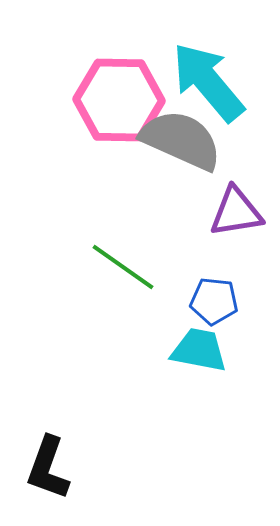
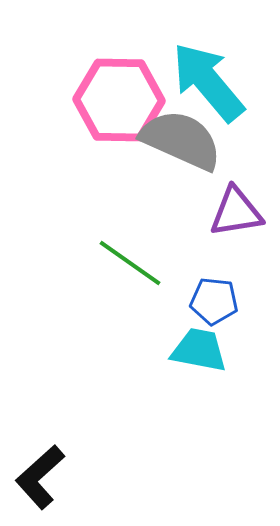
green line: moved 7 px right, 4 px up
black L-shape: moved 8 px left, 9 px down; rotated 28 degrees clockwise
